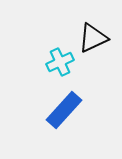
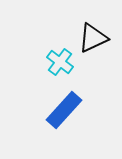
cyan cross: rotated 28 degrees counterclockwise
